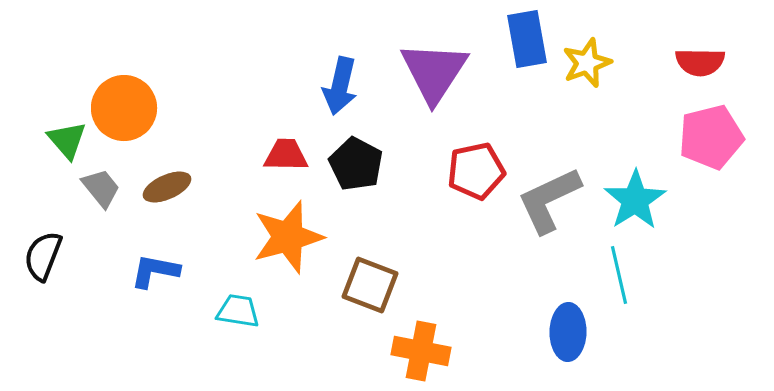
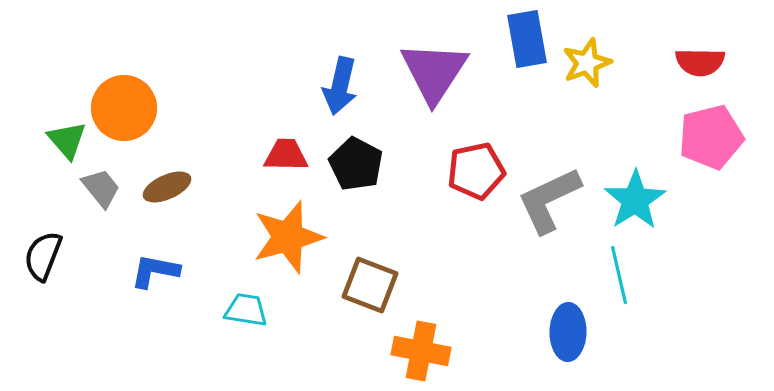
cyan trapezoid: moved 8 px right, 1 px up
